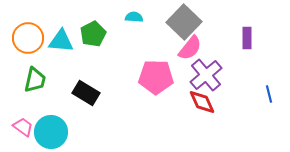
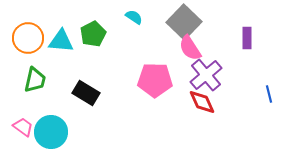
cyan semicircle: rotated 30 degrees clockwise
pink semicircle: rotated 108 degrees clockwise
pink pentagon: moved 1 px left, 3 px down
